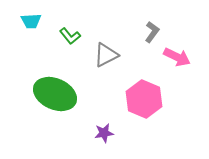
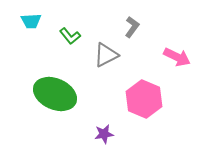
gray L-shape: moved 20 px left, 5 px up
purple star: moved 1 px down
